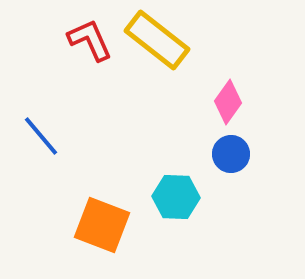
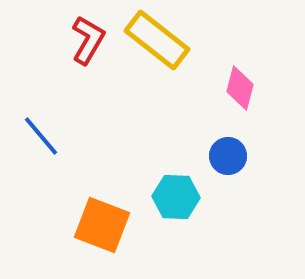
red L-shape: moved 2 px left; rotated 54 degrees clockwise
pink diamond: moved 12 px right, 14 px up; rotated 21 degrees counterclockwise
blue circle: moved 3 px left, 2 px down
